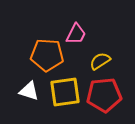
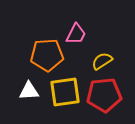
orange pentagon: rotated 8 degrees counterclockwise
yellow semicircle: moved 2 px right
white triangle: rotated 20 degrees counterclockwise
